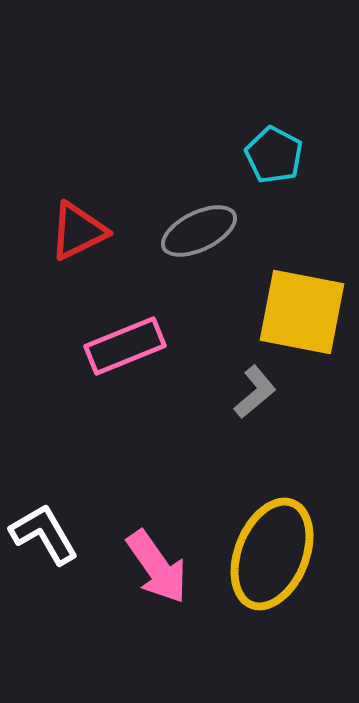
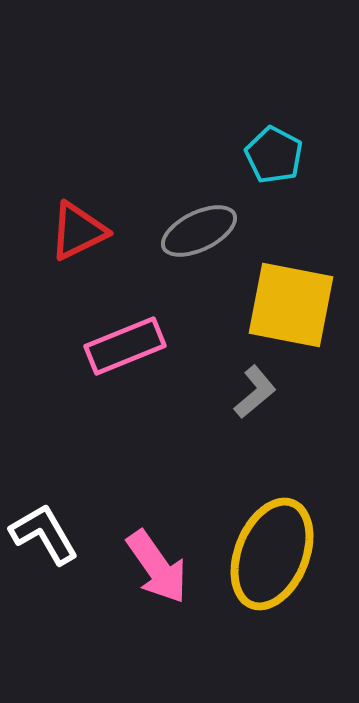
yellow square: moved 11 px left, 7 px up
